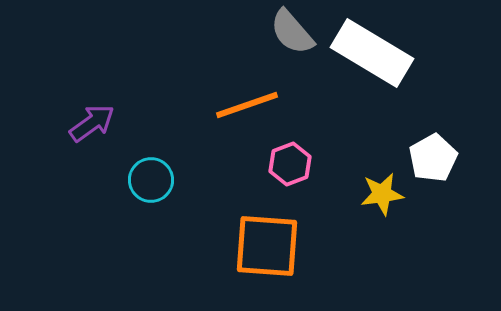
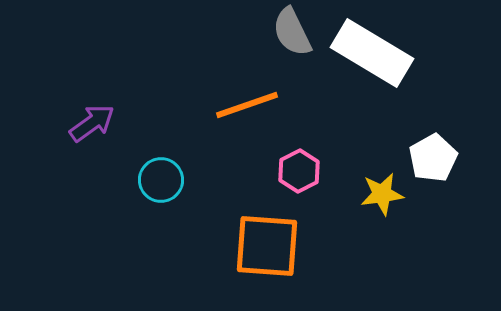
gray semicircle: rotated 15 degrees clockwise
pink hexagon: moved 9 px right, 7 px down; rotated 6 degrees counterclockwise
cyan circle: moved 10 px right
